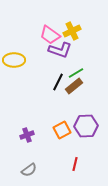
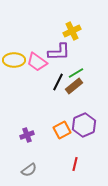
pink trapezoid: moved 13 px left, 27 px down
purple L-shape: moved 1 px left, 2 px down; rotated 20 degrees counterclockwise
purple hexagon: moved 2 px left, 1 px up; rotated 20 degrees counterclockwise
